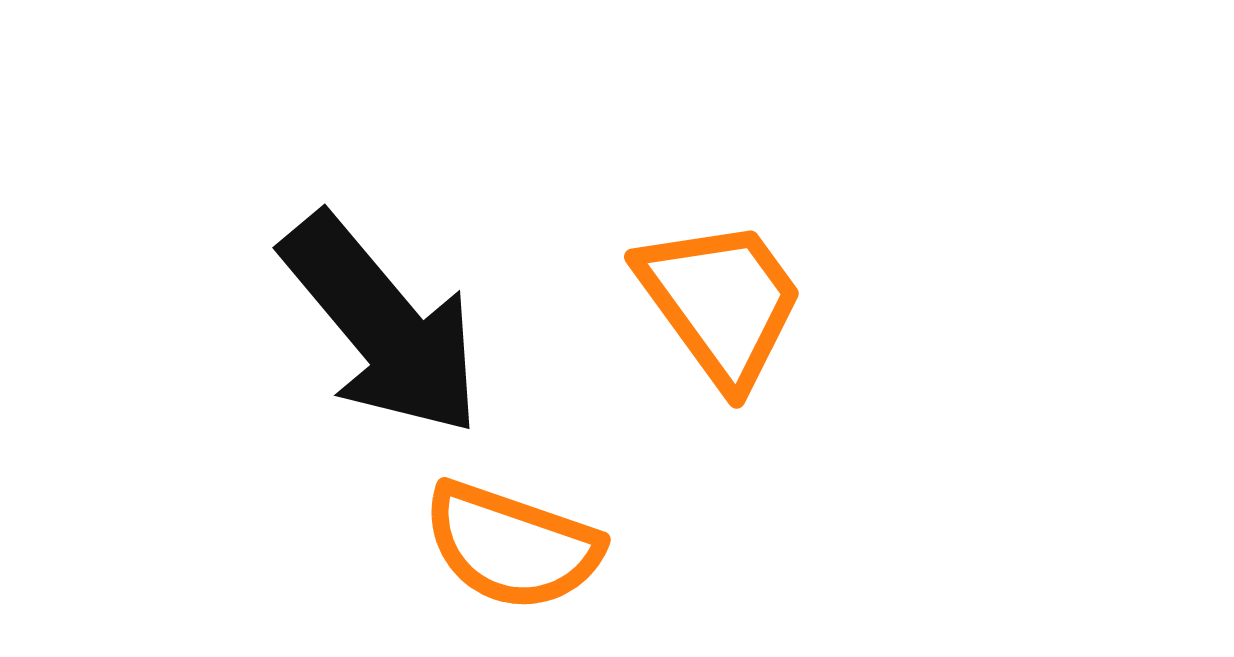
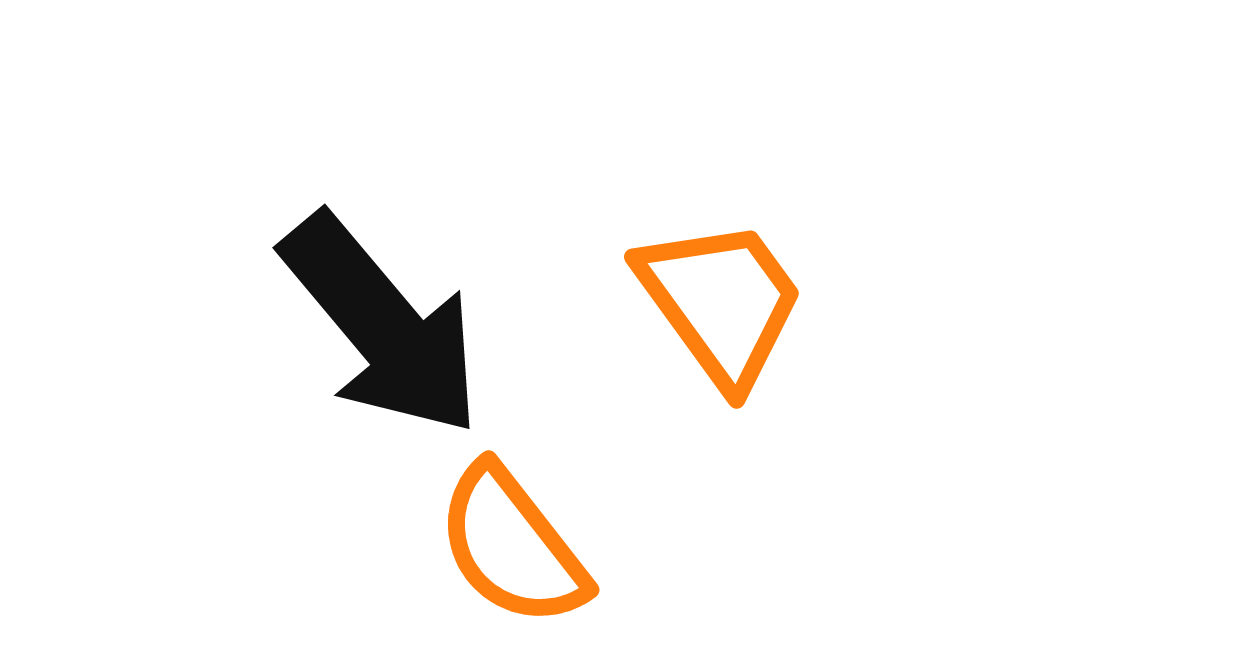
orange semicircle: rotated 33 degrees clockwise
